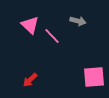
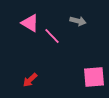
pink triangle: moved 2 px up; rotated 12 degrees counterclockwise
